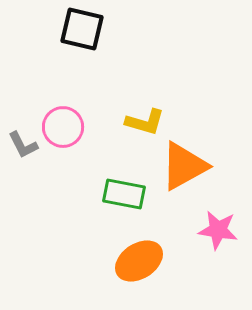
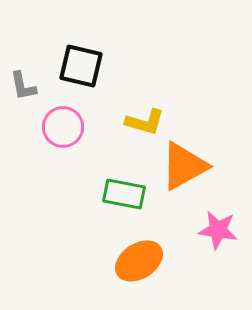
black square: moved 1 px left, 37 px down
gray L-shape: moved 59 px up; rotated 16 degrees clockwise
